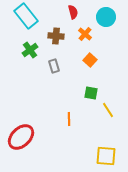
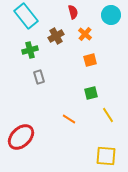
cyan circle: moved 5 px right, 2 px up
brown cross: rotated 35 degrees counterclockwise
green cross: rotated 21 degrees clockwise
orange square: rotated 32 degrees clockwise
gray rectangle: moved 15 px left, 11 px down
green square: rotated 24 degrees counterclockwise
yellow line: moved 5 px down
orange line: rotated 56 degrees counterclockwise
